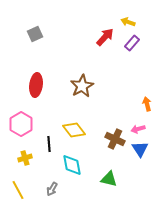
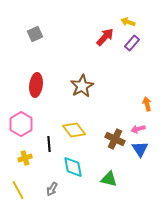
cyan diamond: moved 1 px right, 2 px down
